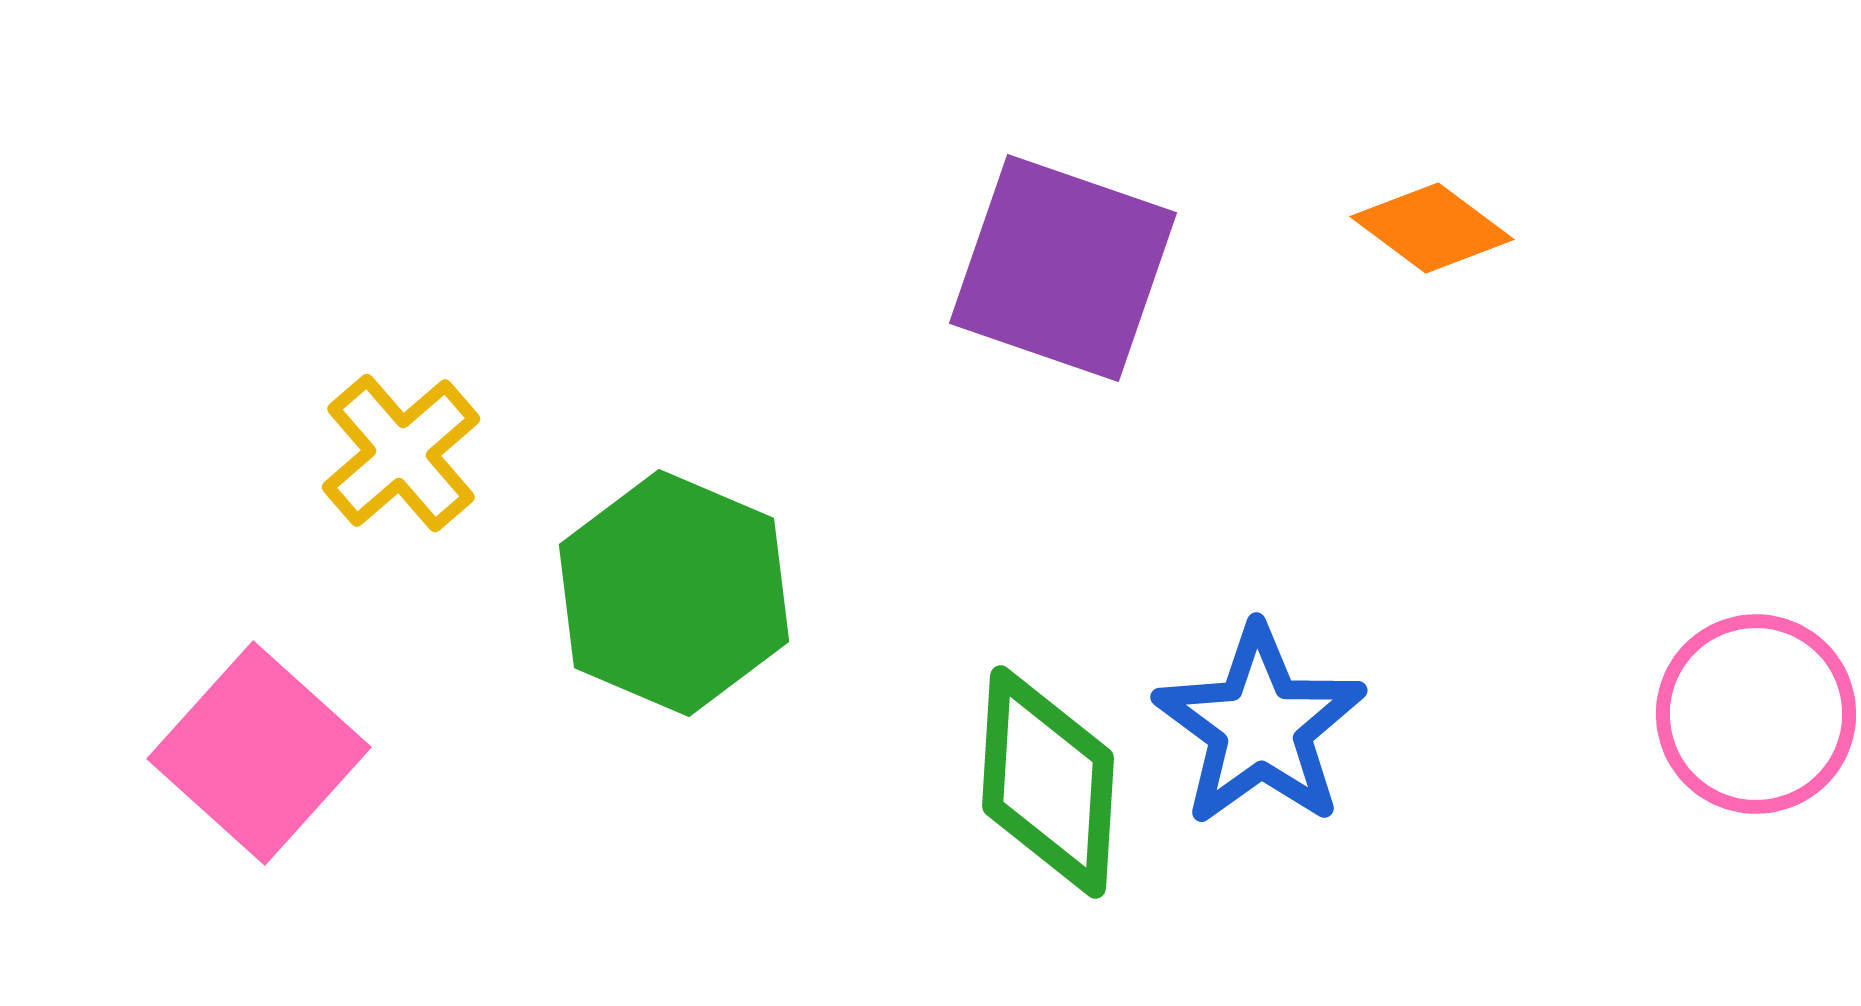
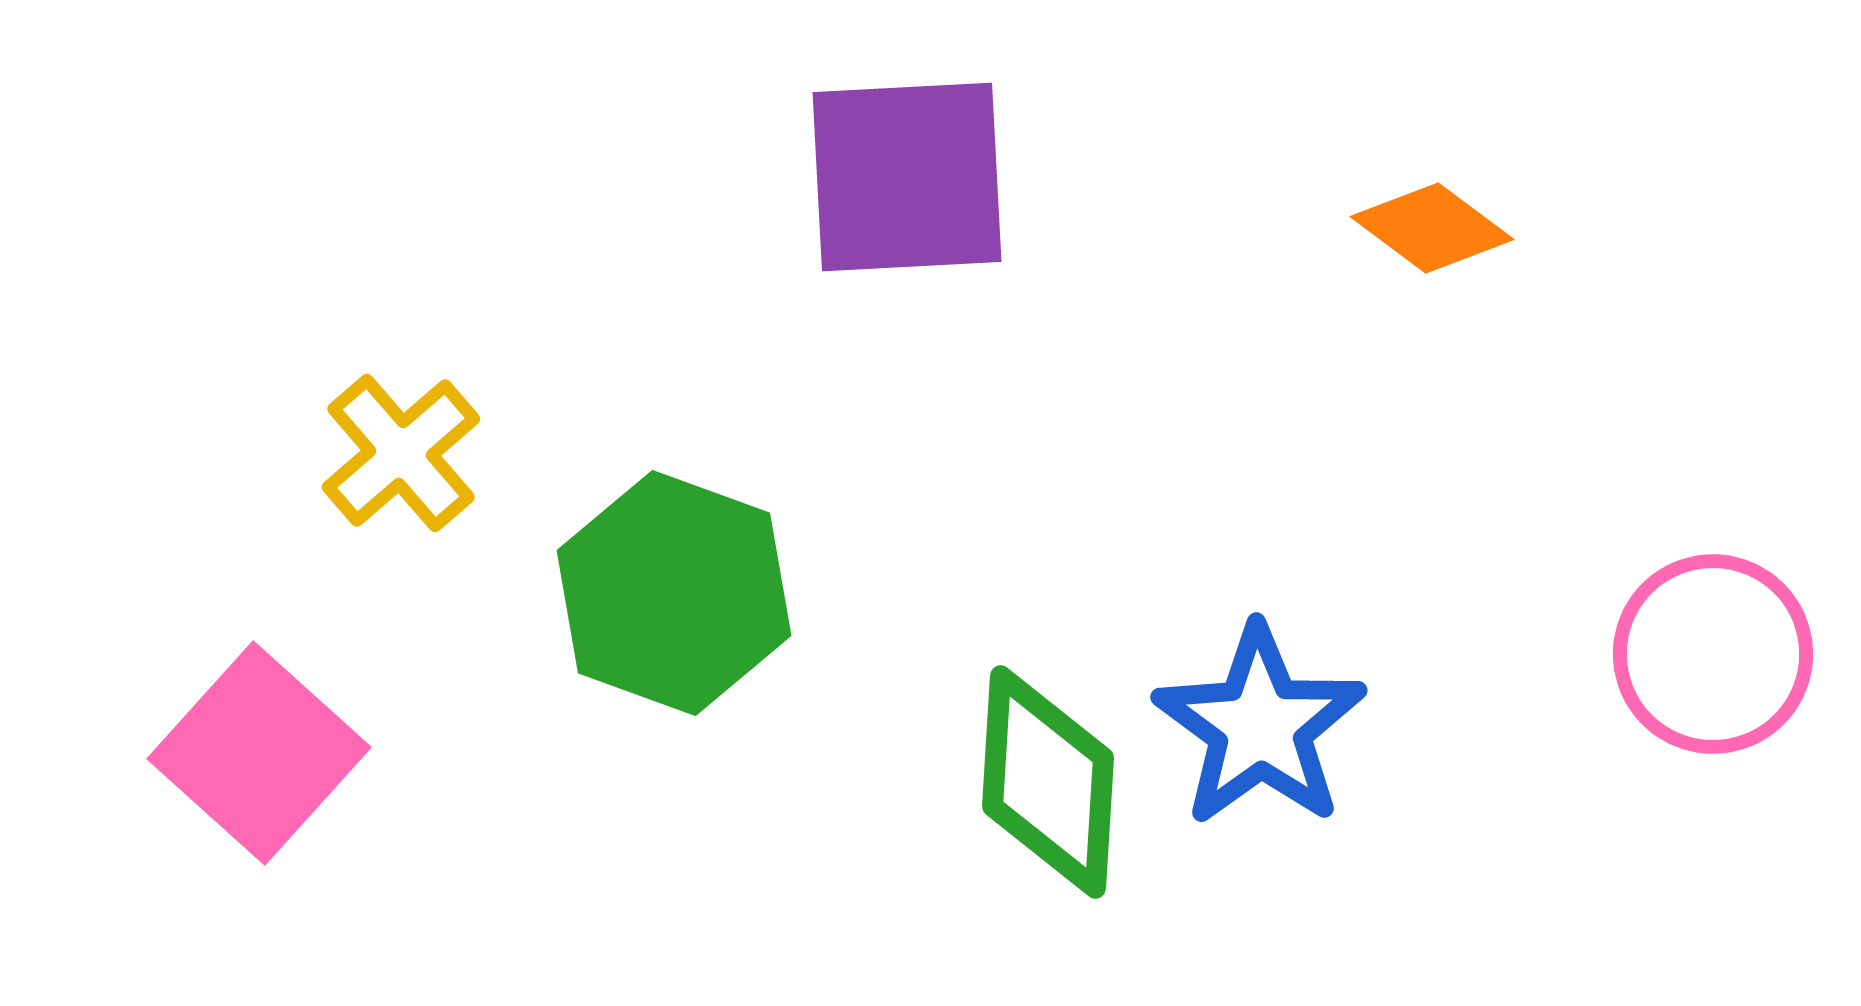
purple square: moved 156 px left, 91 px up; rotated 22 degrees counterclockwise
green hexagon: rotated 3 degrees counterclockwise
pink circle: moved 43 px left, 60 px up
